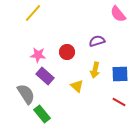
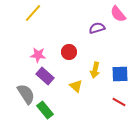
purple semicircle: moved 13 px up
red circle: moved 2 px right
yellow triangle: moved 1 px left
green rectangle: moved 3 px right, 4 px up
